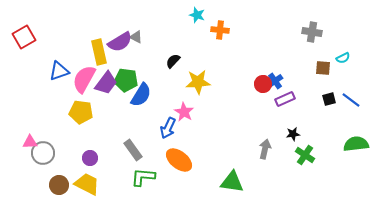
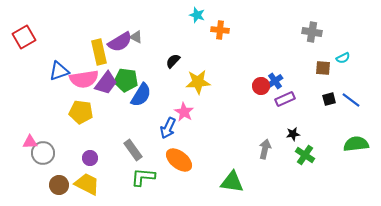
pink semicircle: rotated 128 degrees counterclockwise
red circle: moved 2 px left, 2 px down
